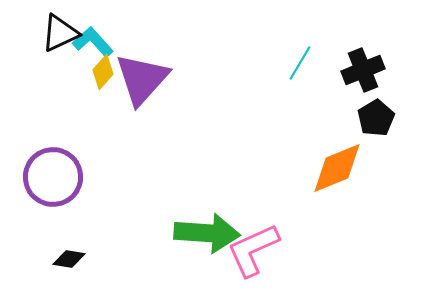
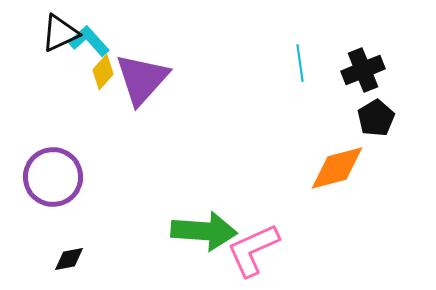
cyan L-shape: moved 4 px left, 1 px up
cyan line: rotated 39 degrees counterclockwise
orange diamond: rotated 8 degrees clockwise
green arrow: moved 3 px left, 2 px up
black diamond: rotated 20 degrees counterclockwise
